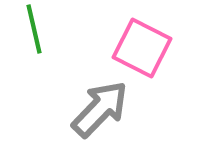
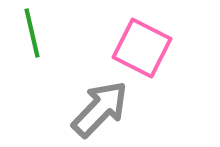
green line: moved 2 px left, 4 px down
